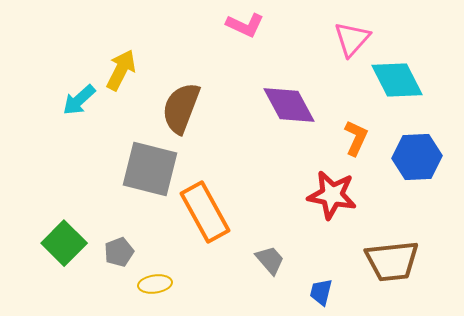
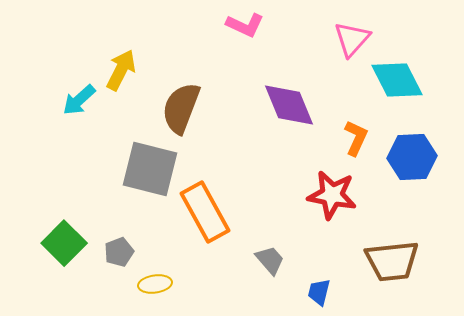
purple diamond: rotated 6 degrees clockwise
blue hexagon: moved 5 px left
blue trapezoid: moved 2 px left
